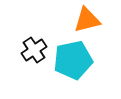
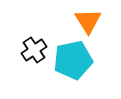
orange triangle: moved 1 px right, 1 px down; rotated 48 degrees counterclockwise
